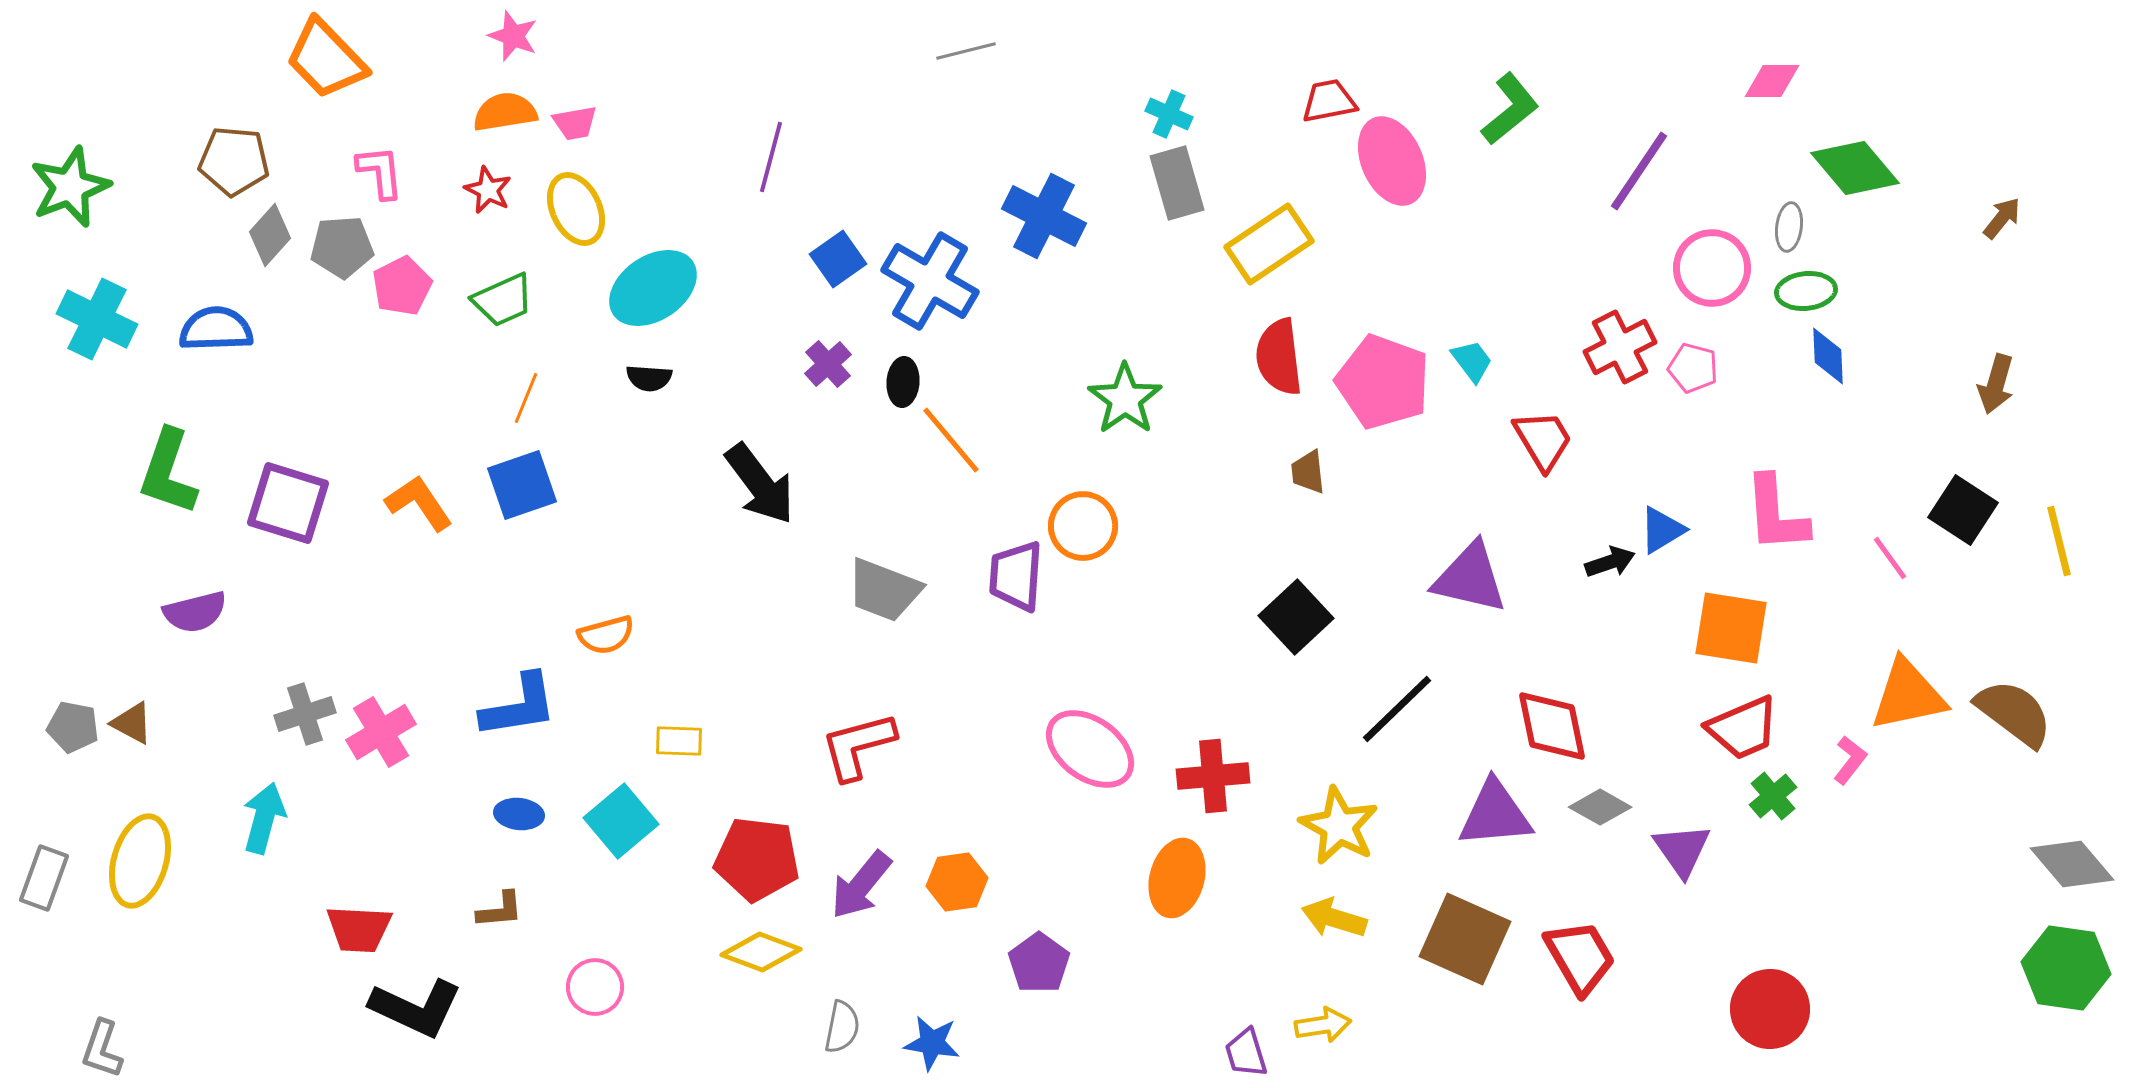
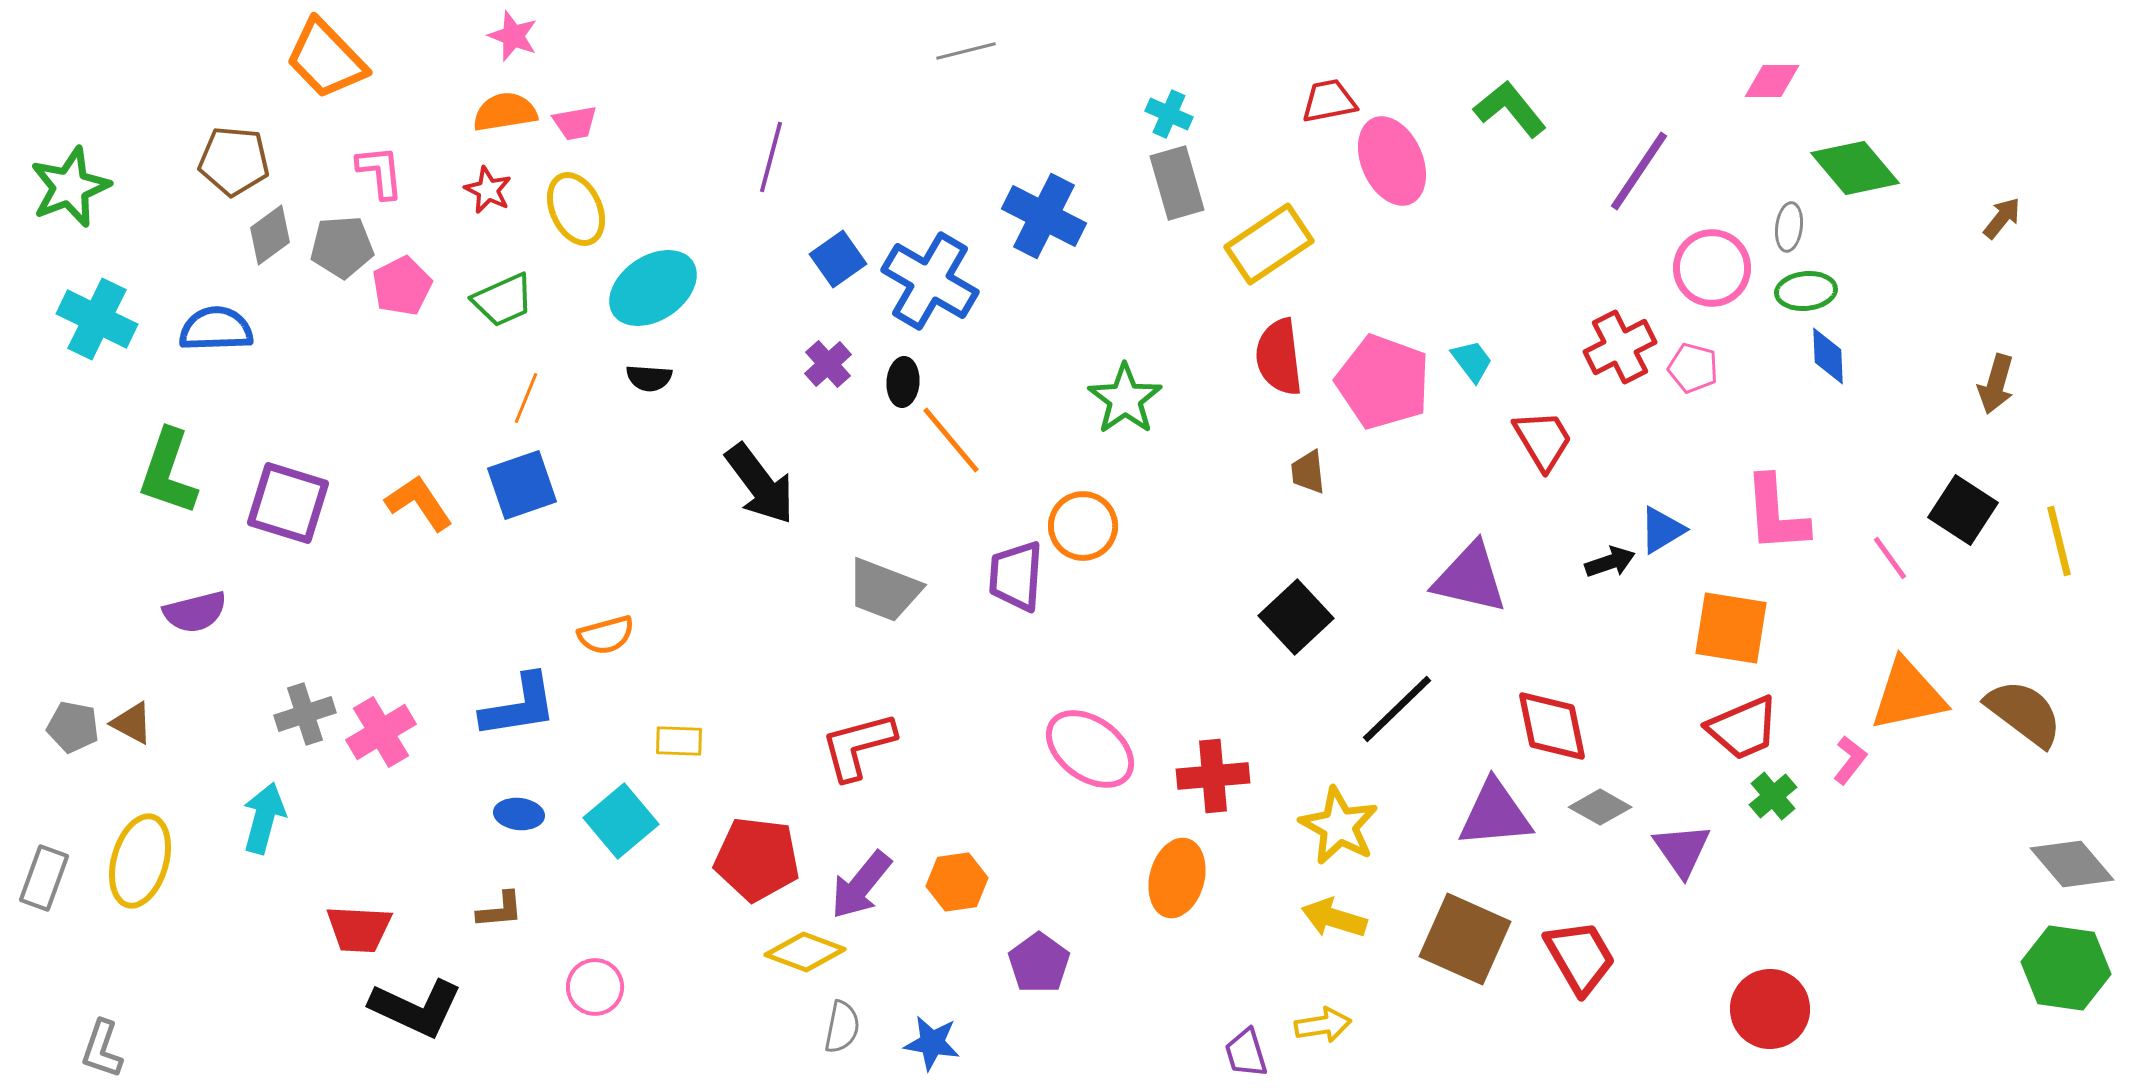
green L-shape at (1510, 109): rotated 90 degrees counterclockwise
gray diamond at (270, 235): rotated 12 degrees clockwise
brown semicircle at (2014, 713): moved 10 px right
yellow diamond at (761, 952): moved 44 px right
